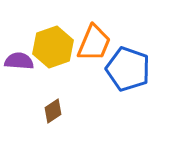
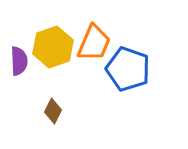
purple semicircle: rotated 84 degrees clockwise
brown diamond: rotated 30 degrees counterclockwise
